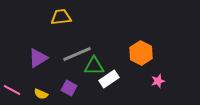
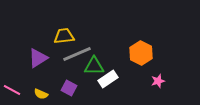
yellow trapezoid: moved 3 px right, 19 px down
white rectangle: moved 1 px left
